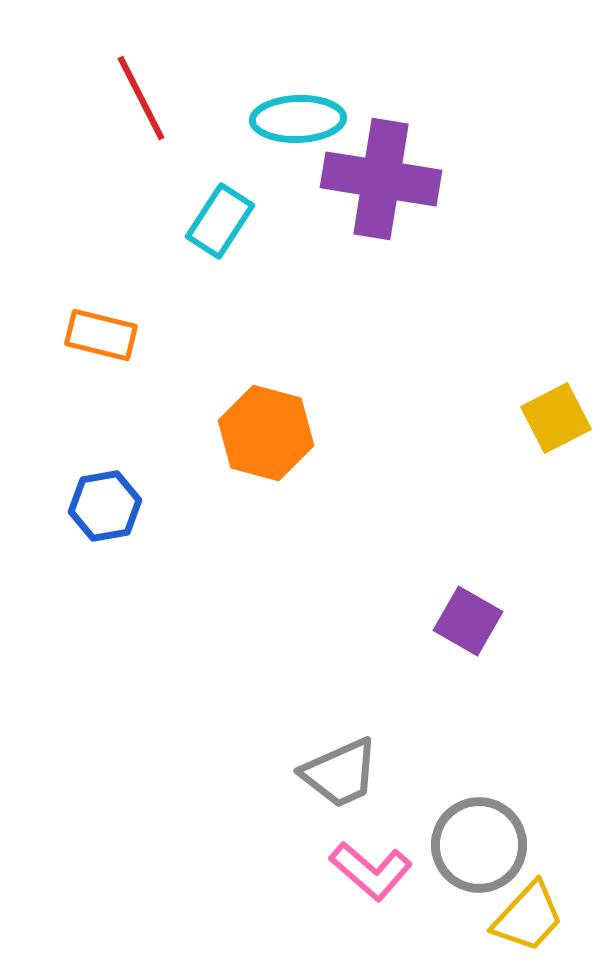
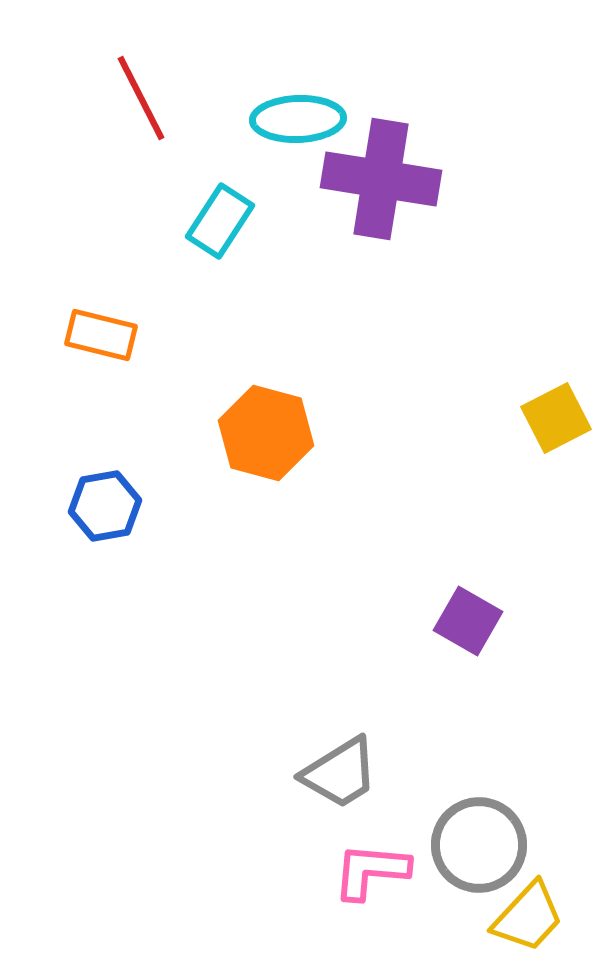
gray trapezoid: rotated 8 degrees counterclockwise
pink L-shape: rotated 144 degrees clockwise
